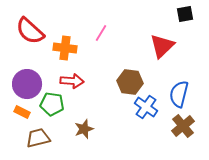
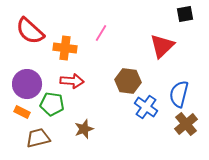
brown hexagon: moved 2 px left, 1 px up
brown cross: moved 3 px right, 2 px up
